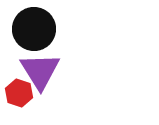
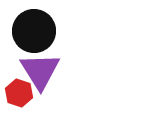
black circle: moved 2 px down
